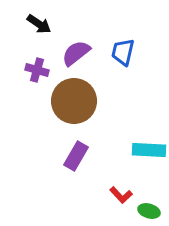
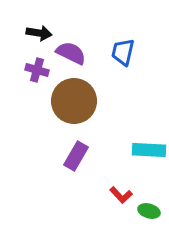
black arrow: moved 9 px down; rotated 25 degrees counterclockwise
purple semicircle: moved 5 px left; rotated 64 degrees clockwise
